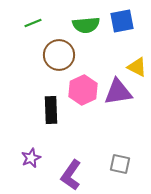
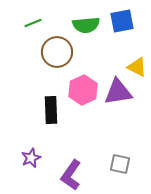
brown circle: moved 2 px left, 3 px up
